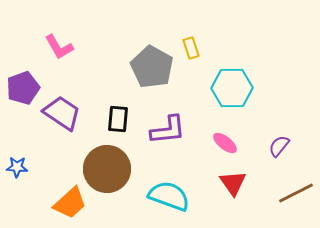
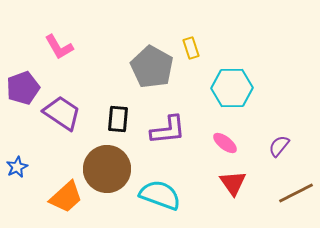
blue star: rotated 30 degrees counterclockwise
cyan semicircle: moved 9 px left, 1 px up
orange trapezoid: moved 4 px left, 6 px up
